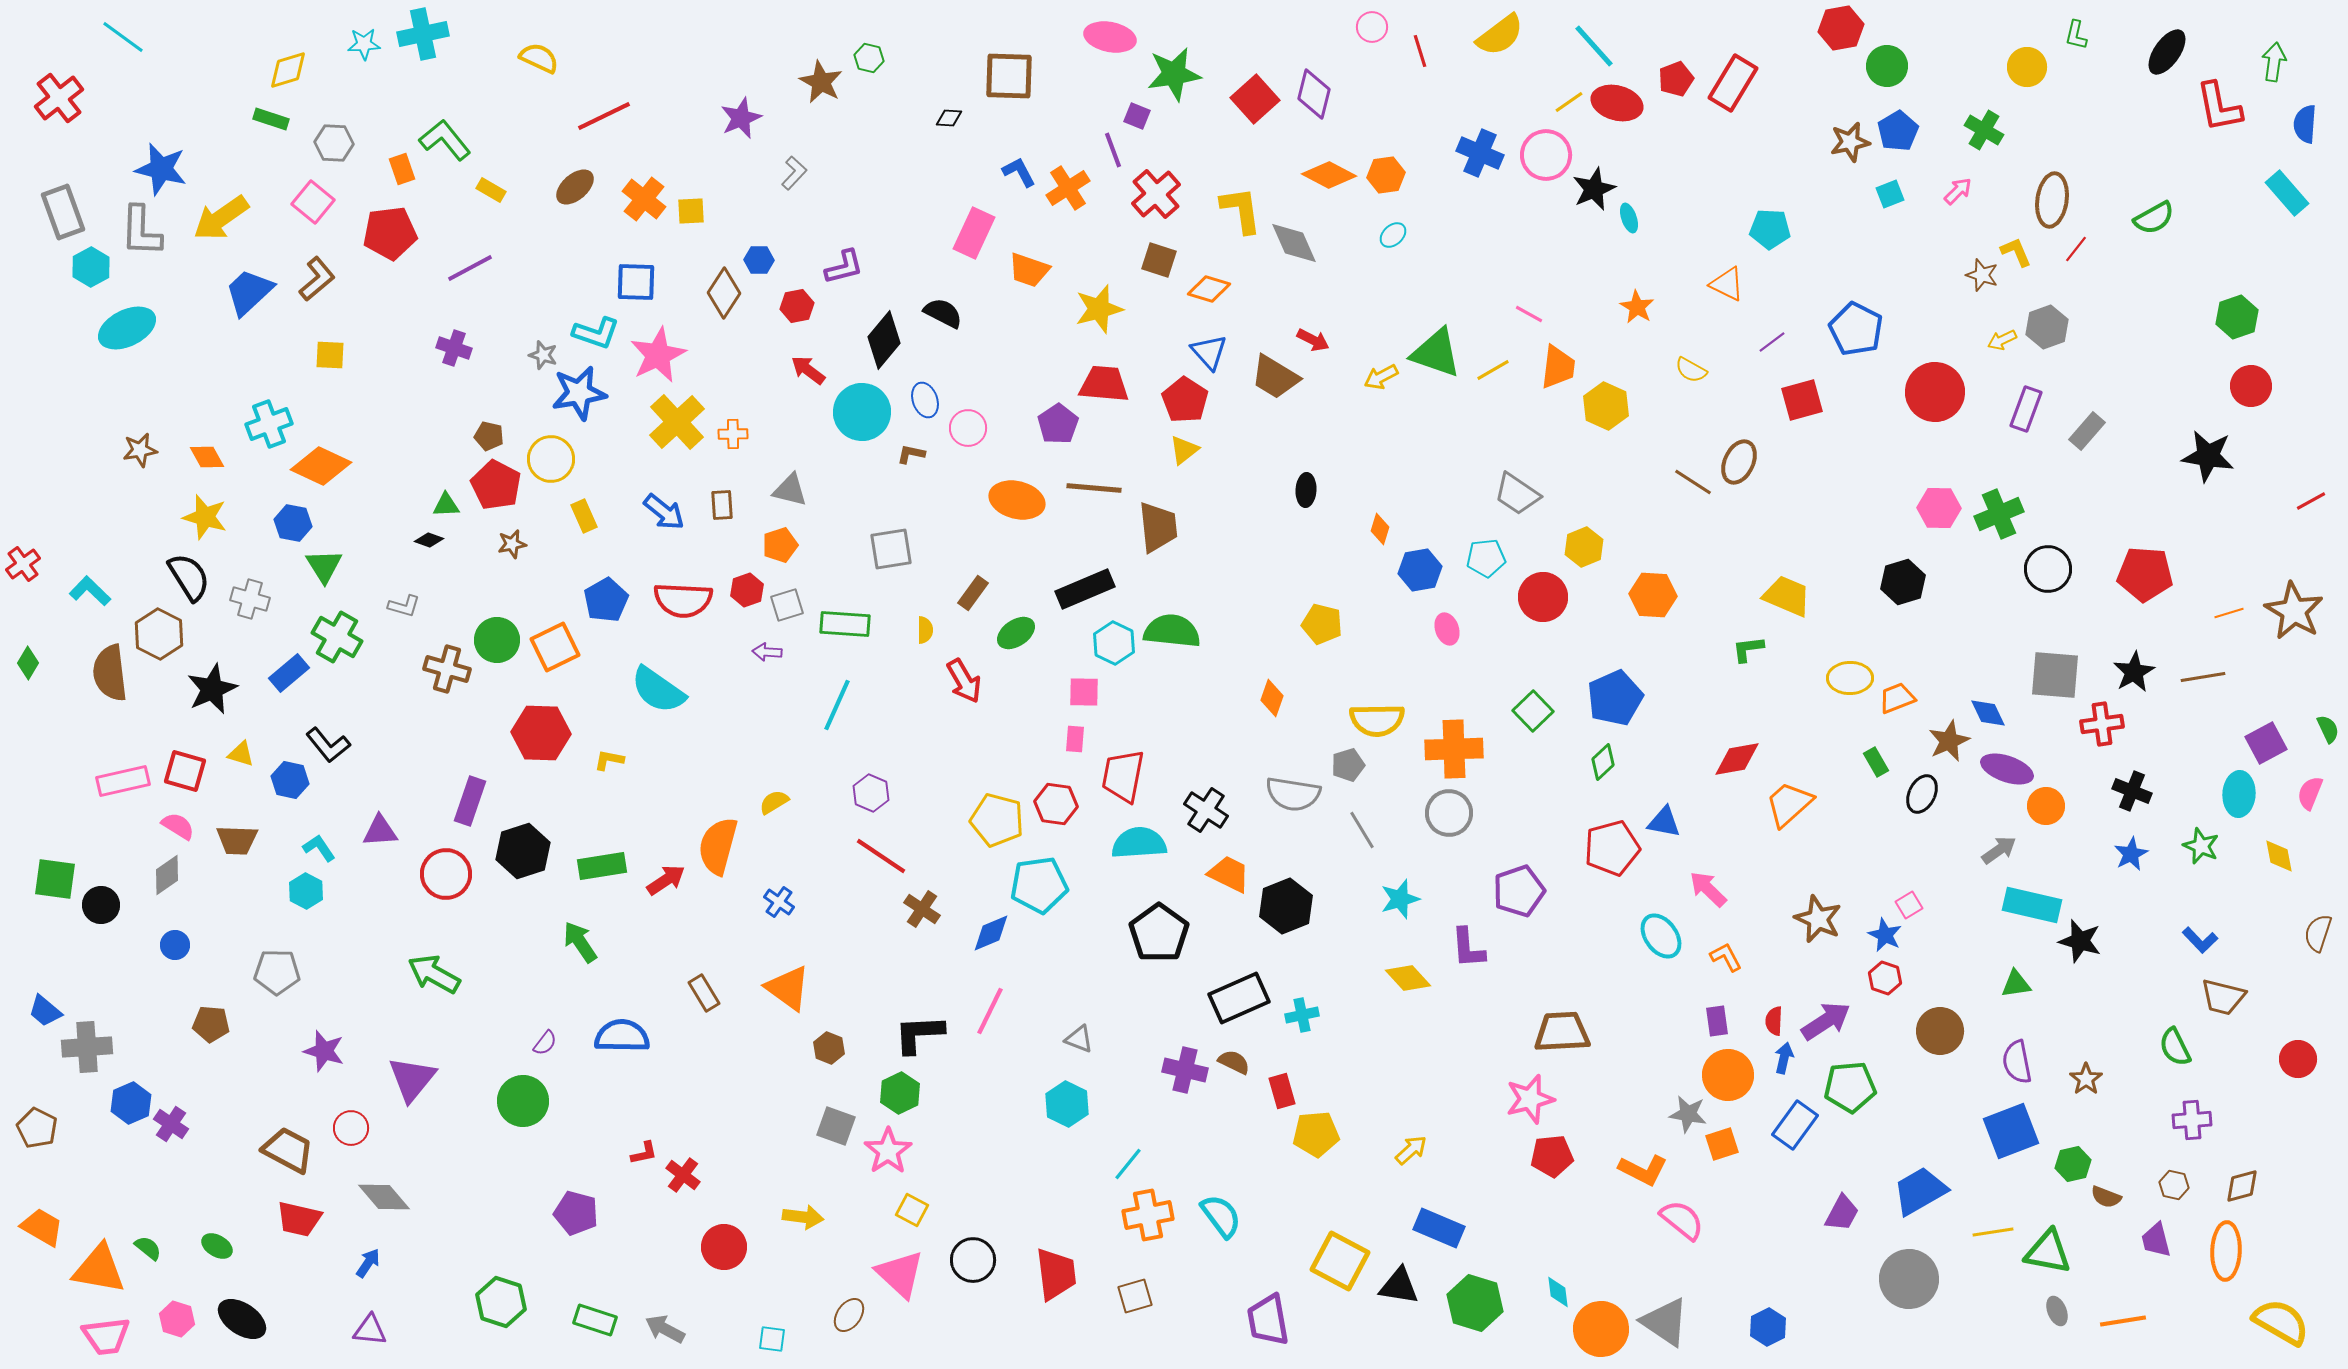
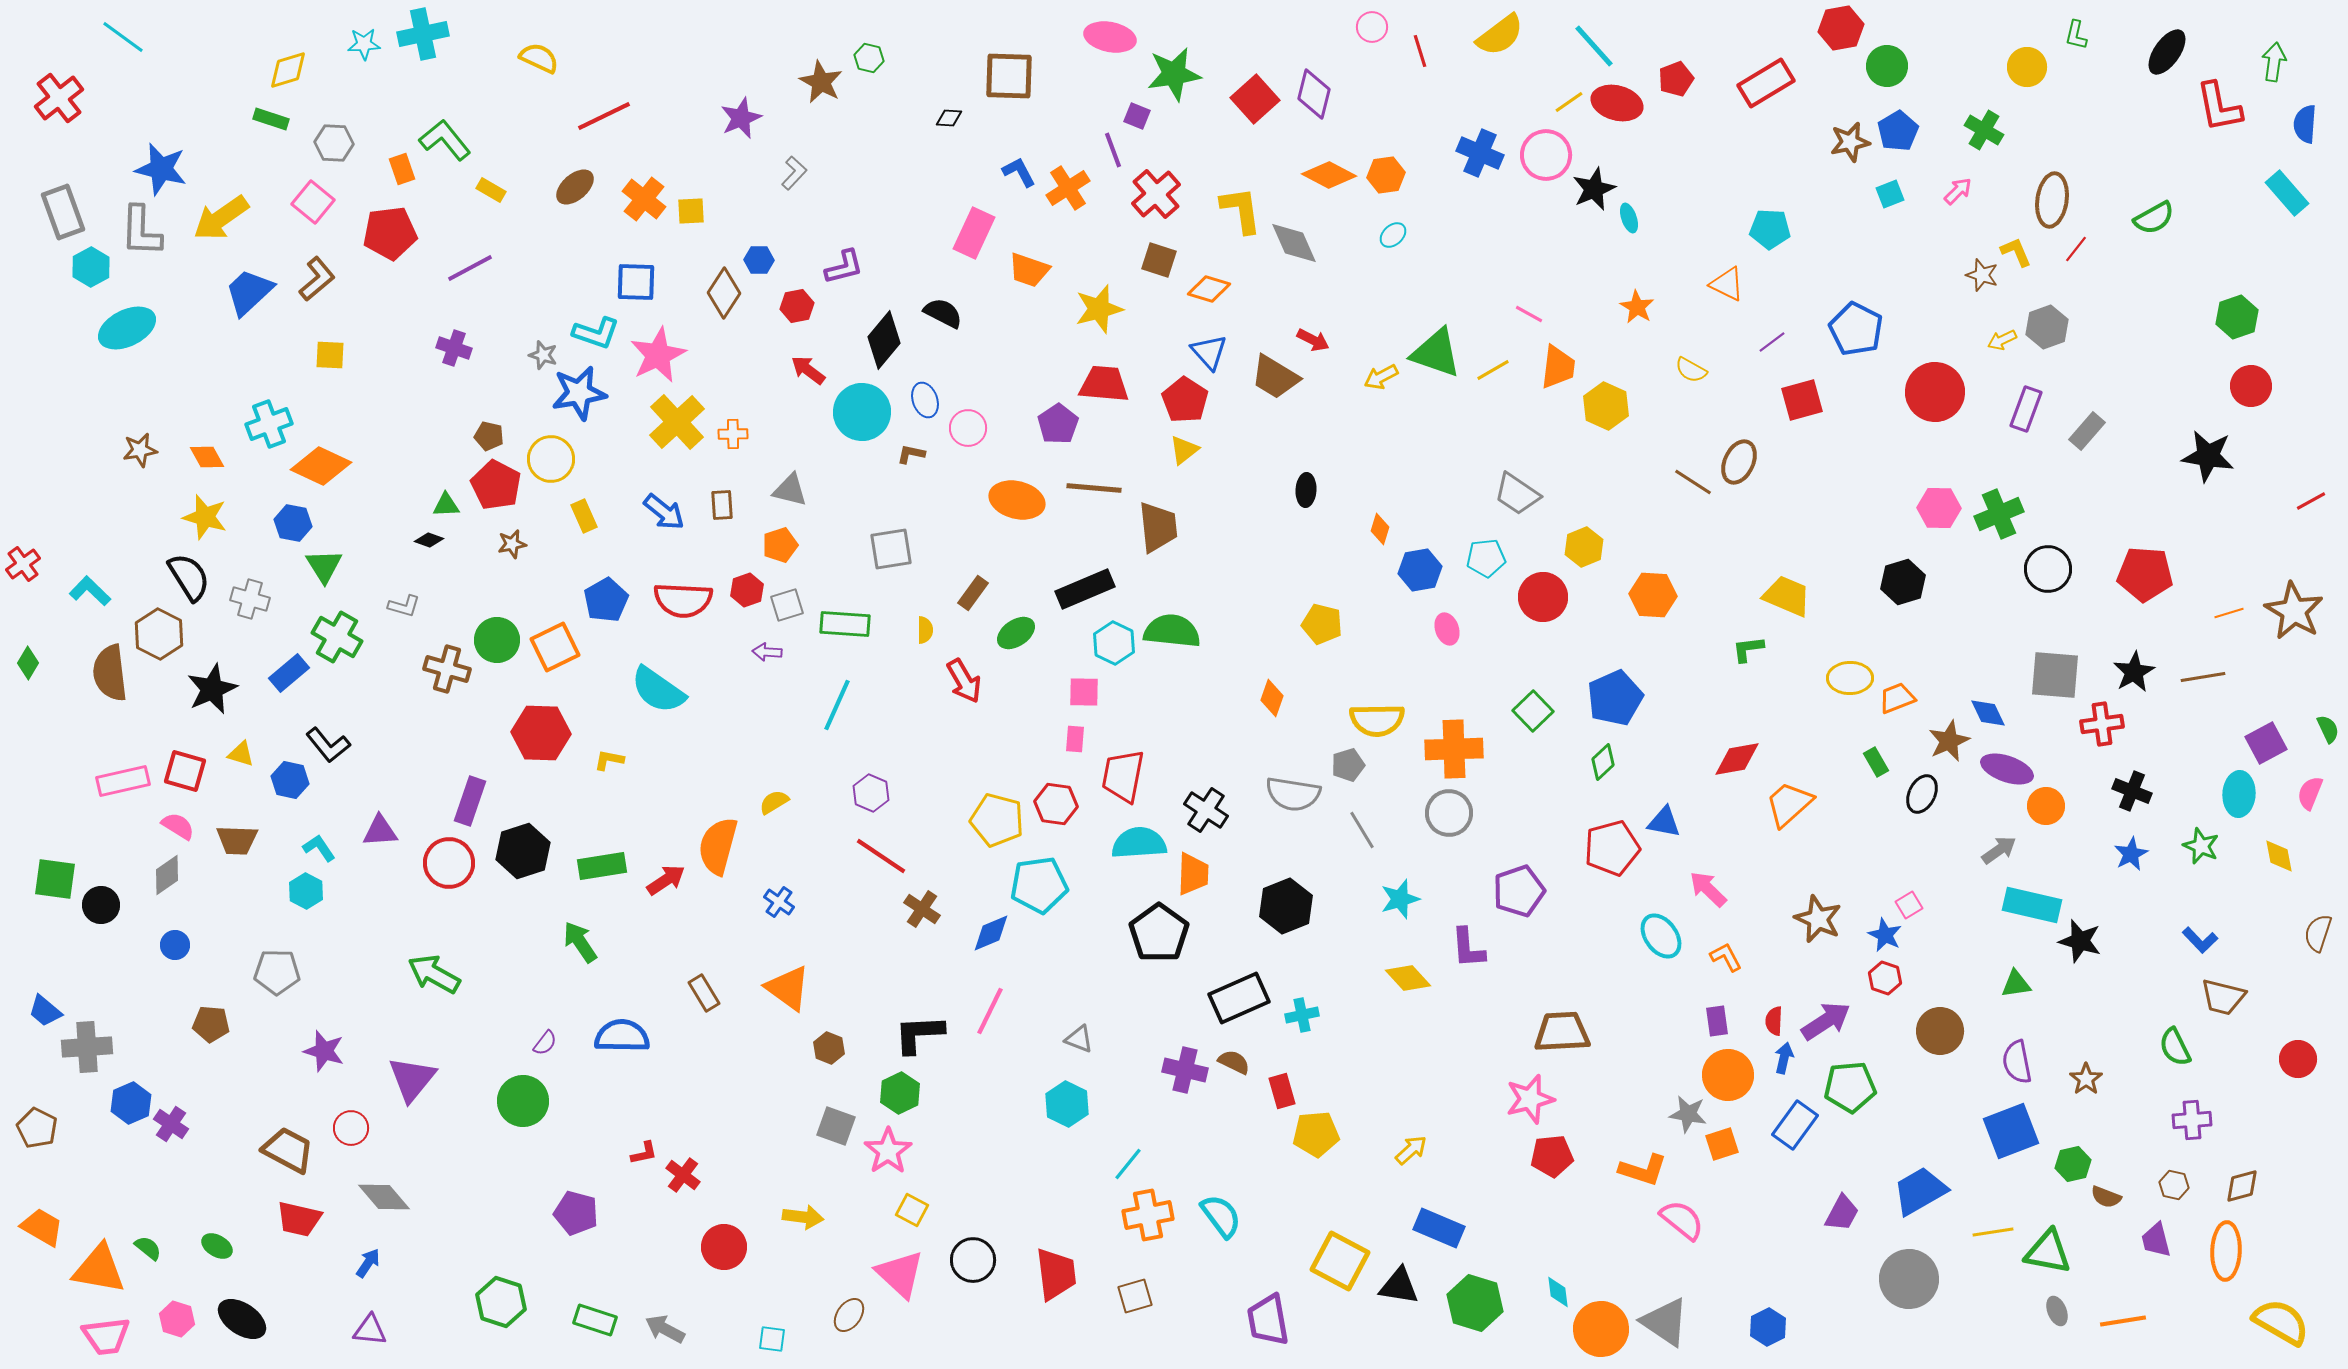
red rectangle at (1733, 83): moved 33 px right; rotated 28 degrees clockwise
red circle at (446, 874): moved 3 px right, 11 px up
orange trapezoid at (1229, 874): moved 36 px left; rotated 66 degrees clockwise
orange L-shape at (1643, 1170): rotated 9 degrees counterclockwise
